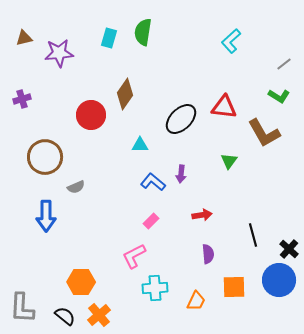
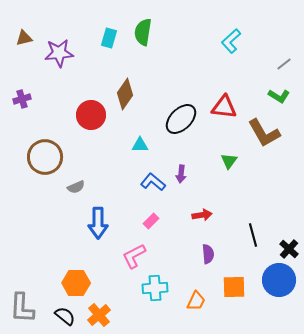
blue arrow: moved 52 px right, 7 px down
orange hexagon: moved 5 px left, 1 px down
